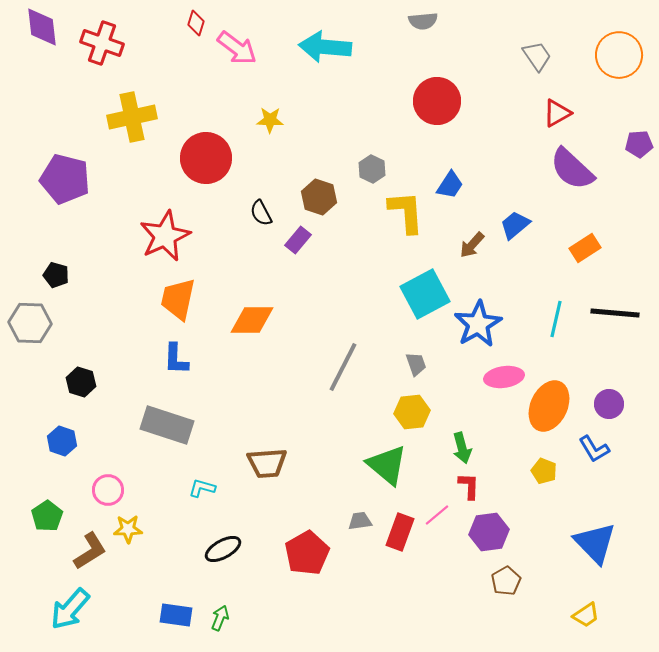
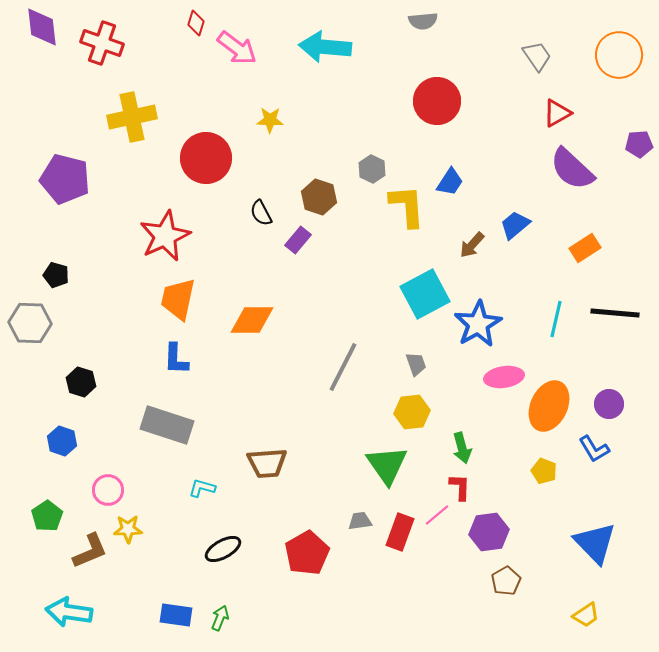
blue trapezoid at (450, 185): moved 3 px up
yellow L-shape at (406, 212): moved 1 px right, 6 px up
green triangle at (387, 465): rotated 15 degrees clockwise
red L-shape at (469, 486): moved 9 px left, 1 px down
brown L-shape at (90, 551): rotated 9 degrees clockwise
cyan arrow at (70, 609): moved 1 px left, 3 px down; rotated 57 degrees clockwise
